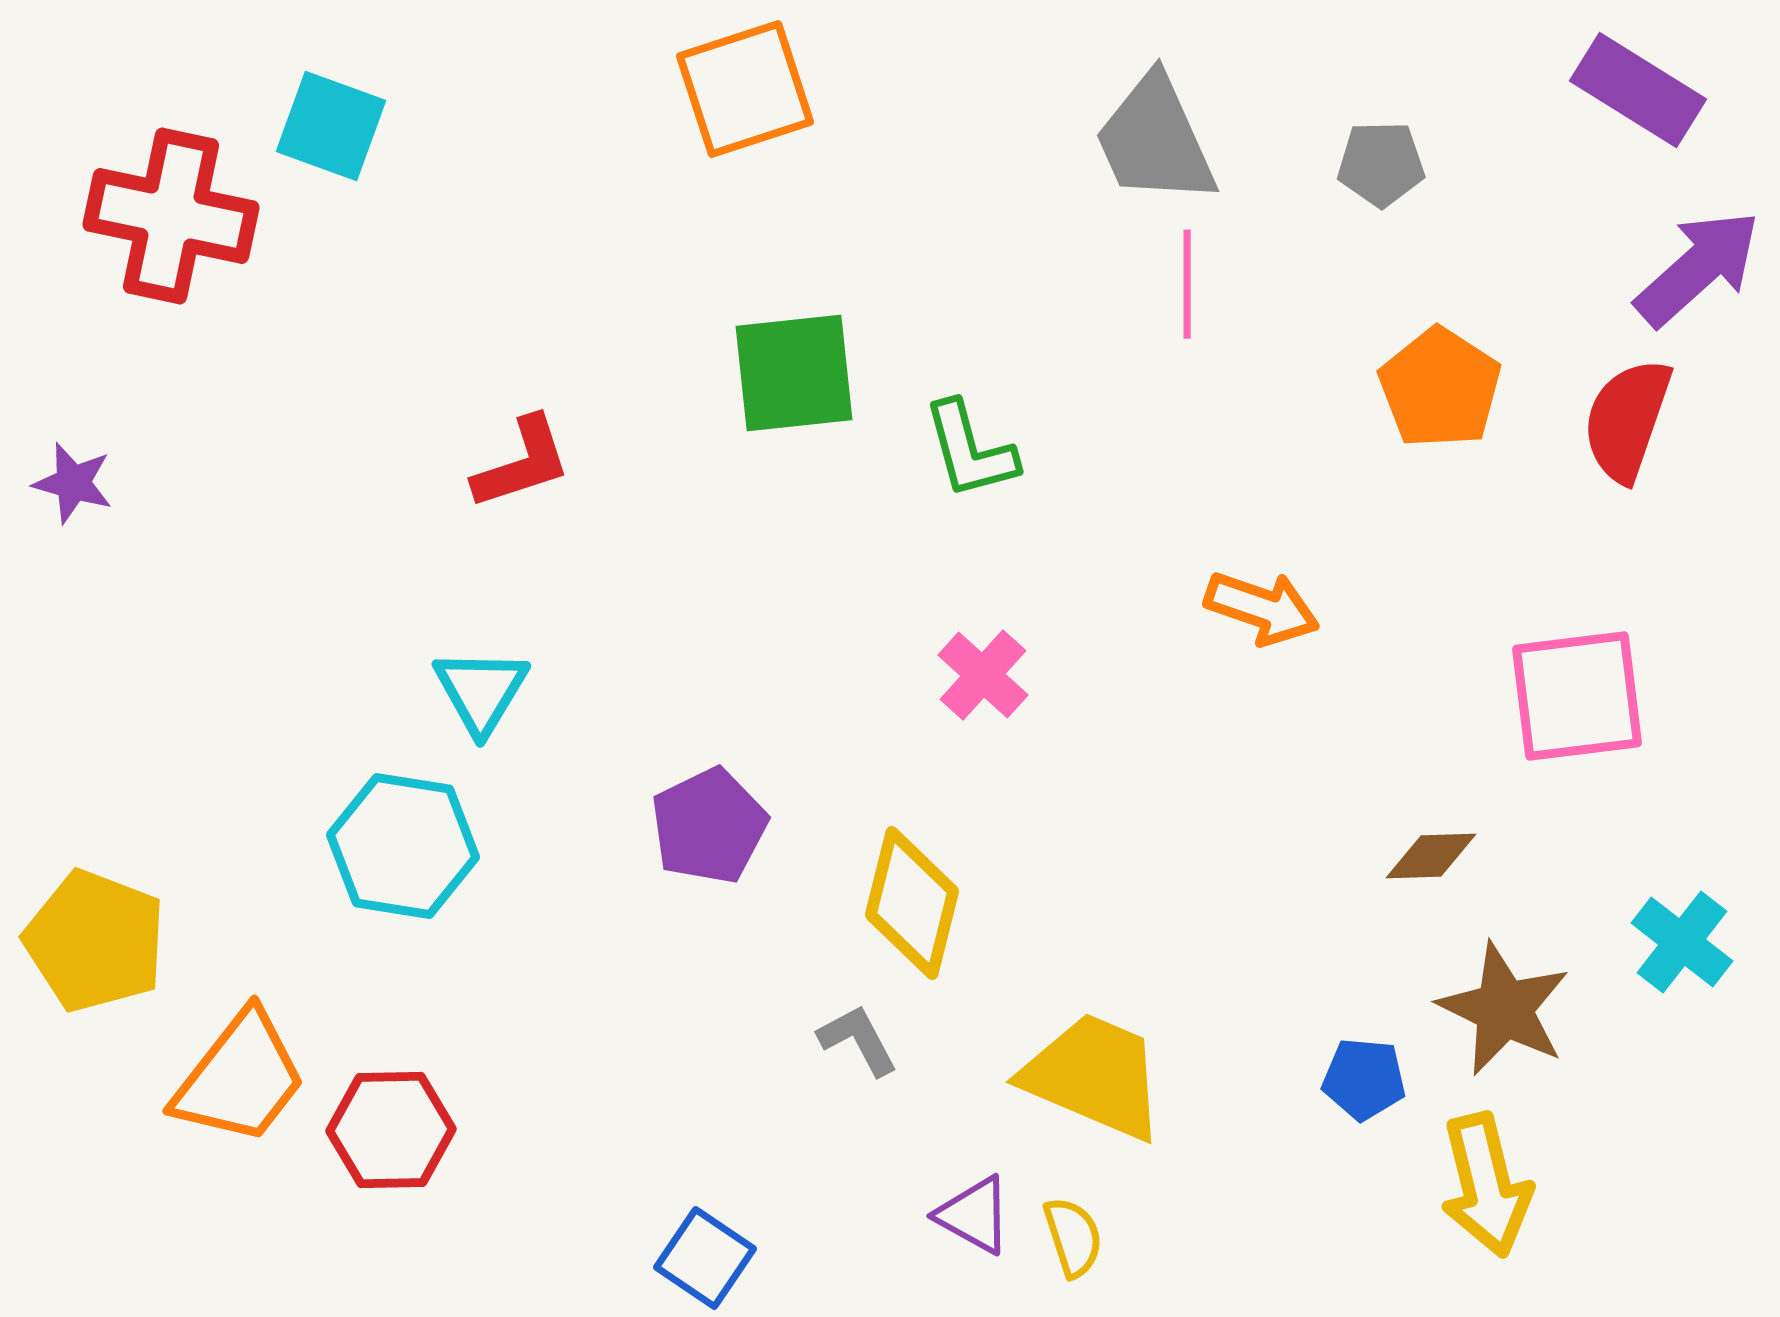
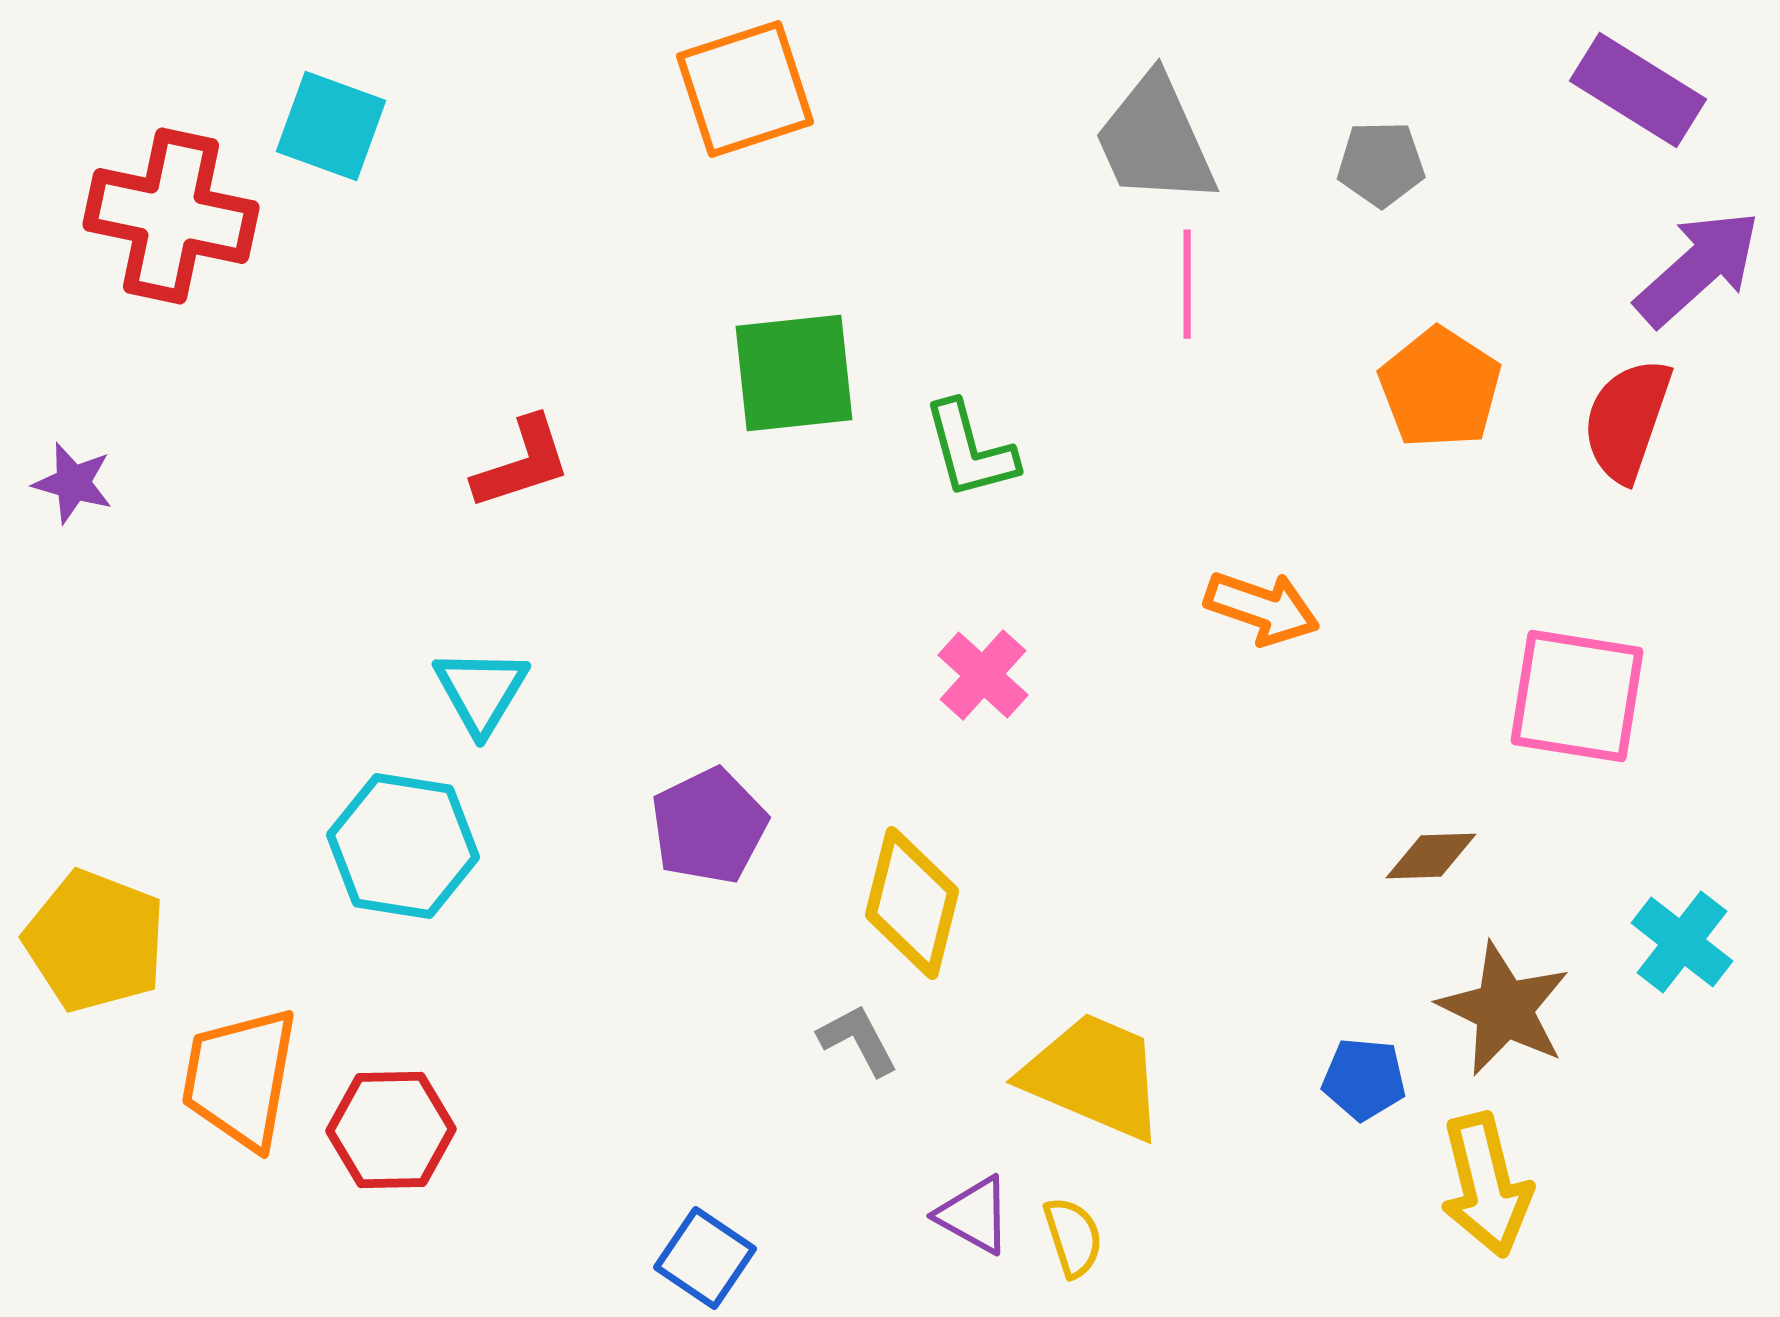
pink square: rotated 16 degrees clockwise
orange trapezoid: rotated 152 degrees clockwise
